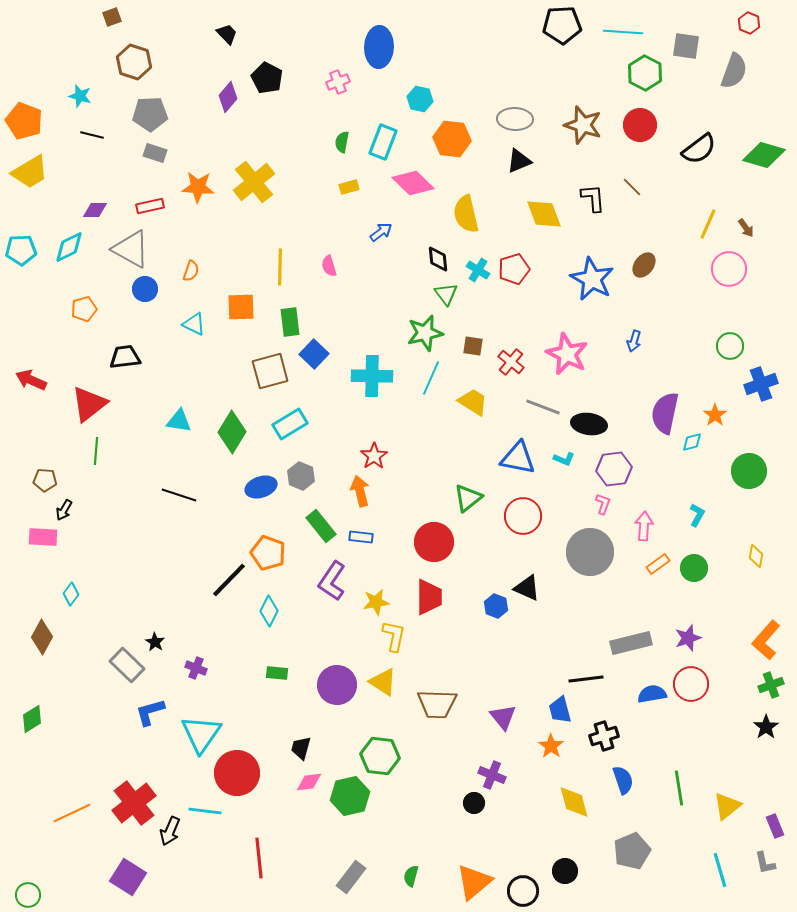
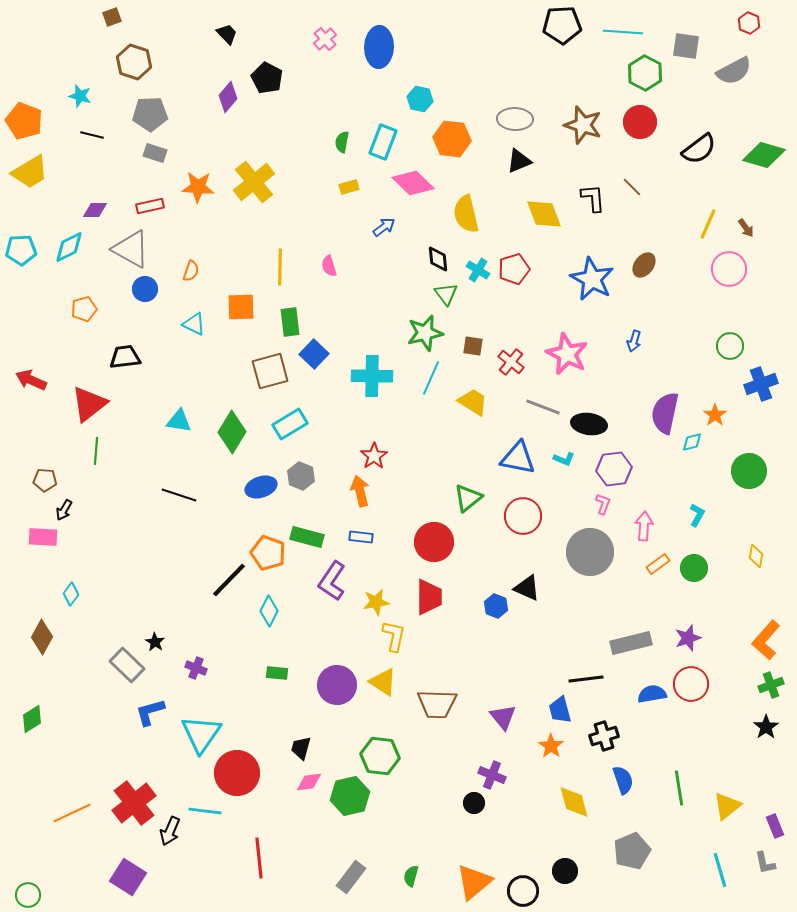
gray semicircle at (734, 71): rotated 42 degrees clockwise
pink cross at (338, 82): moved 13 px left, 43 px up; rotated 20 degrees counterclockwise
red circle at (640, 125): moved 3 px up
blue arrow at (381, 232): moved 3 px right, 5 px up
green rectangle at (321, 526): moved 14 px left, 11 px down; rotated 36 degrees counterclockwise
